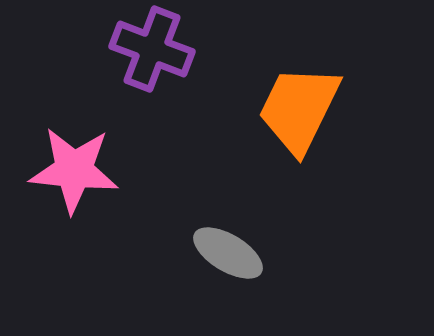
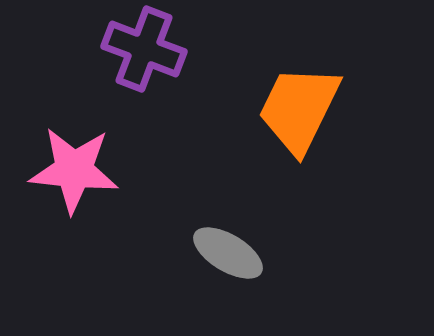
purple cross: moved 8 px left
